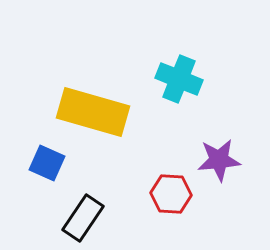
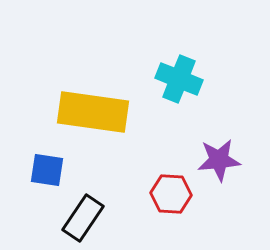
yellow rectangle: rotated 8 degrees counterclockwise
blue square: moved 7 px down; rotated 15 degrees counterclockwise
